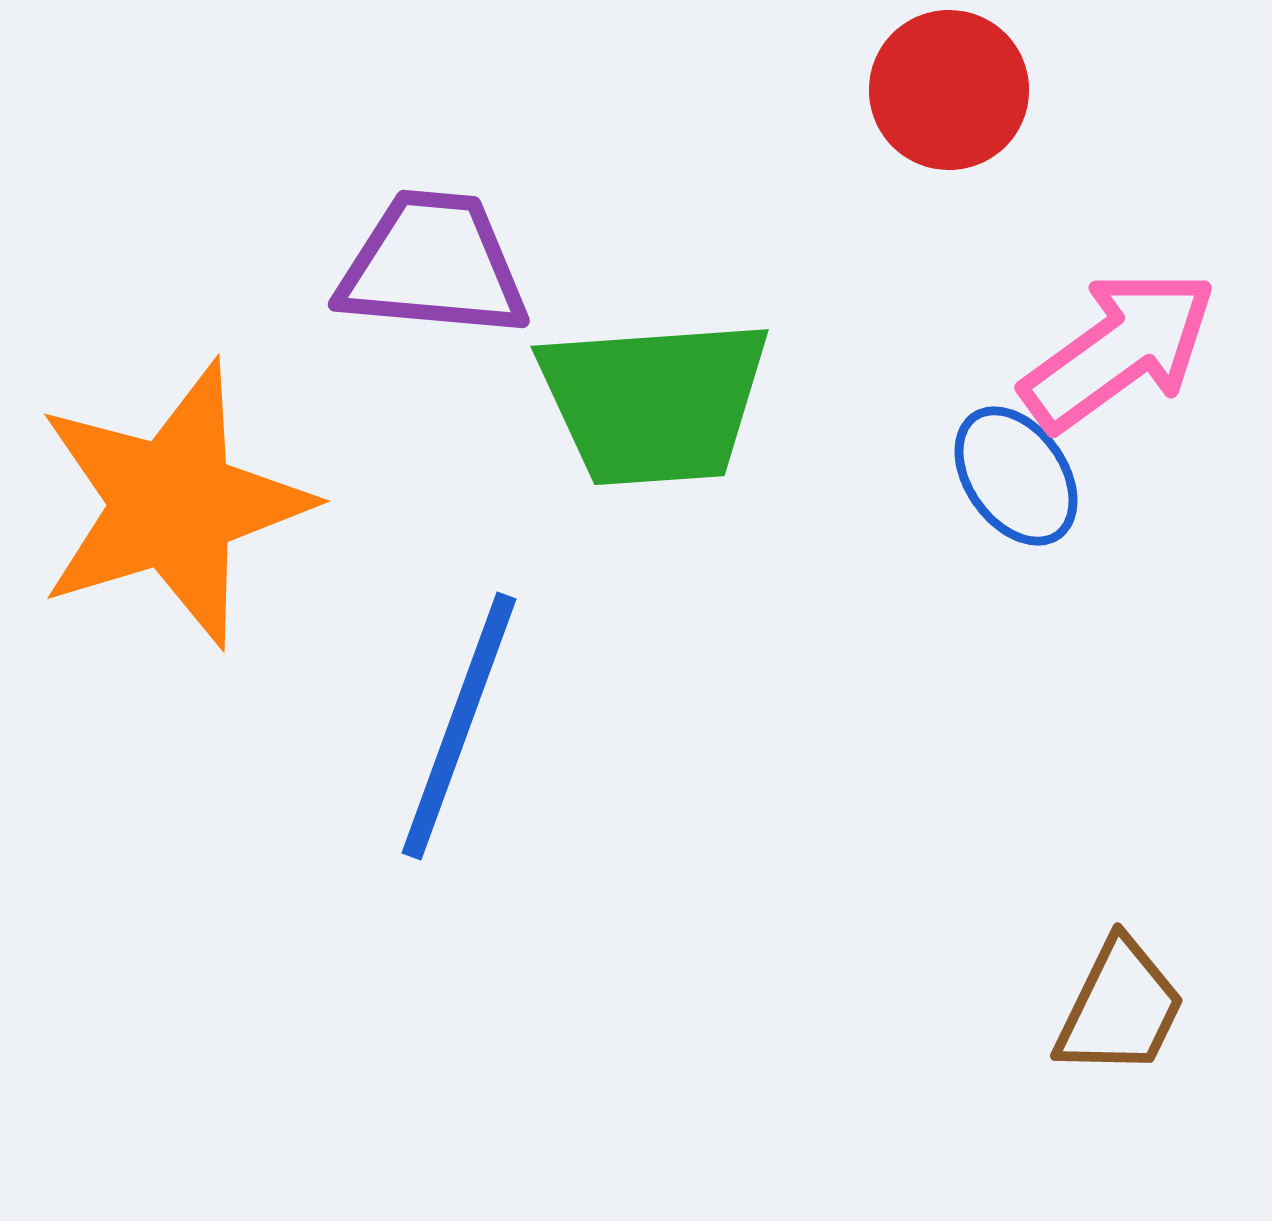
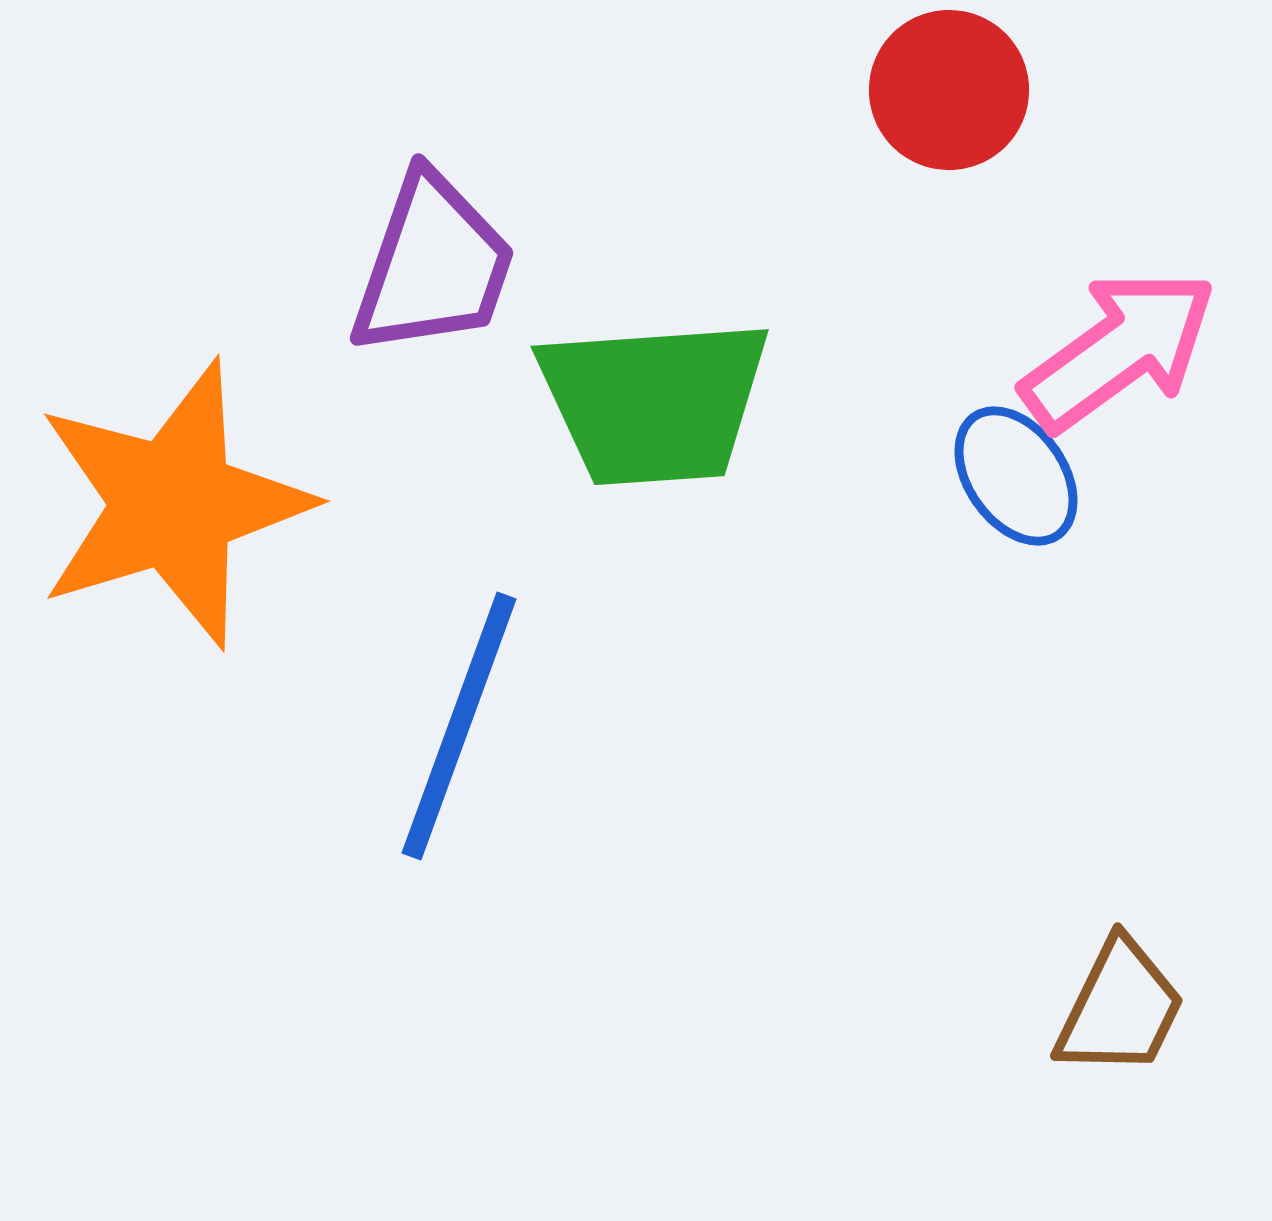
purple trapezoid: rotated 104 degrees clockwise
